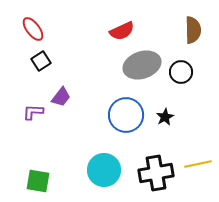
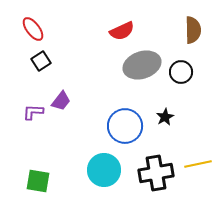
purple trapezoid: moved 4 px down
blue circle: moved 1 px left, 11 px down
